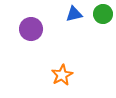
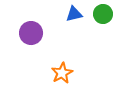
purple circle: moved 4 px down
orange star: moved 2 px up
